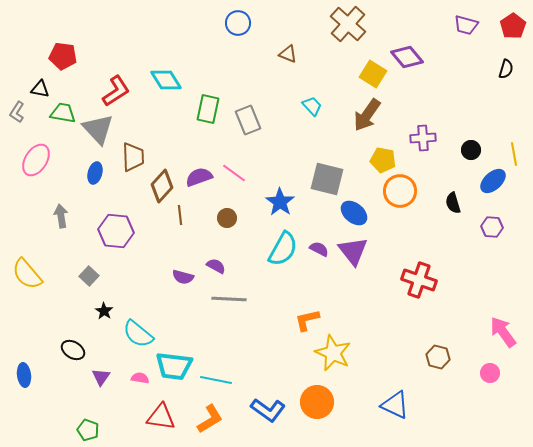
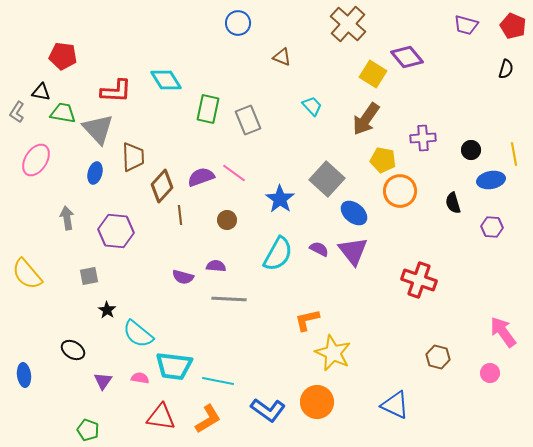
red pentagon at (513, 26): rotated 15 degrees counterclockwise
brown triangle at (288, 54): moved 6 px left, 3 px down
black triangle at (40, 89): moved 1 px right, 3 px down
red L-shape at (116, 91): rotated 36 degrees clockwise
brown arrow at (367, 115): moved 1 px left, 4 px down
purple semicircle at (199, 177): moved 2 px right
gray square at (327, 179): rotated 28 degrees clockwise
blue ellipse at (493, 181): moved 2 px left, 1 px up; rotated 32 degrees clockwise
blue star at (280, 202): moved 3 px up
gray arrow at (61, 216): moved 6 px right, 2 px down
brown circle at (227, 218): moved 2 px down
cyan semicircle at (283, 249): moved 5 px left, 5 px down
purple semicircle at (216, 266): rotated 24 degrees counterclockwise
gray square at (89, 276): rotated 36 degrees clockwise
black star at (104, 311): moved 3 px right, 1 px up
purple triangle at (101, 377): moved 2 px right, 4 px down
cyan line at (216, 380): moved 2 px right, 1 px down
orange L-shape at (210, 419): moved 2 px left
